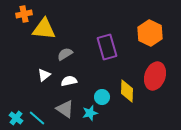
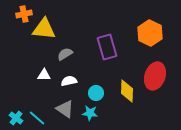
white triangle: rotated 40 degrees clockwise
cyan circle: moved 6 px left, 4 px up
cyan star: rotated 21 degrees clockwise
